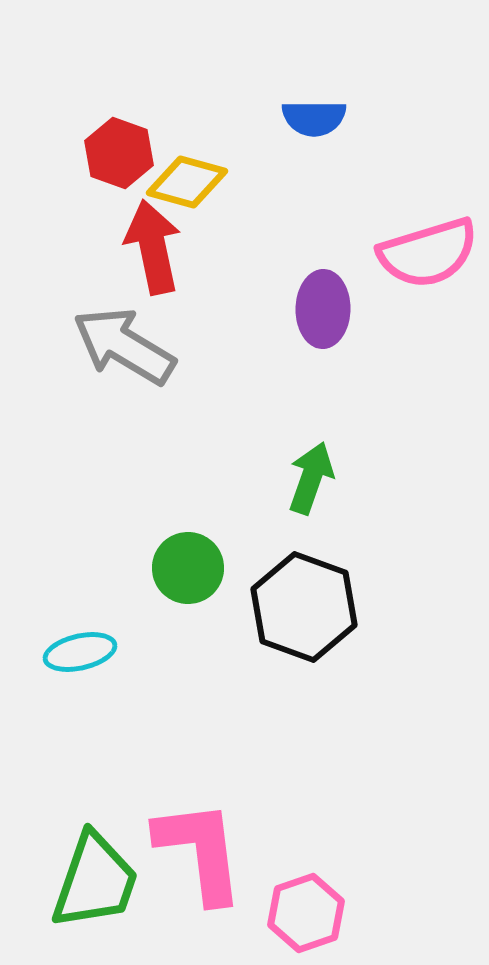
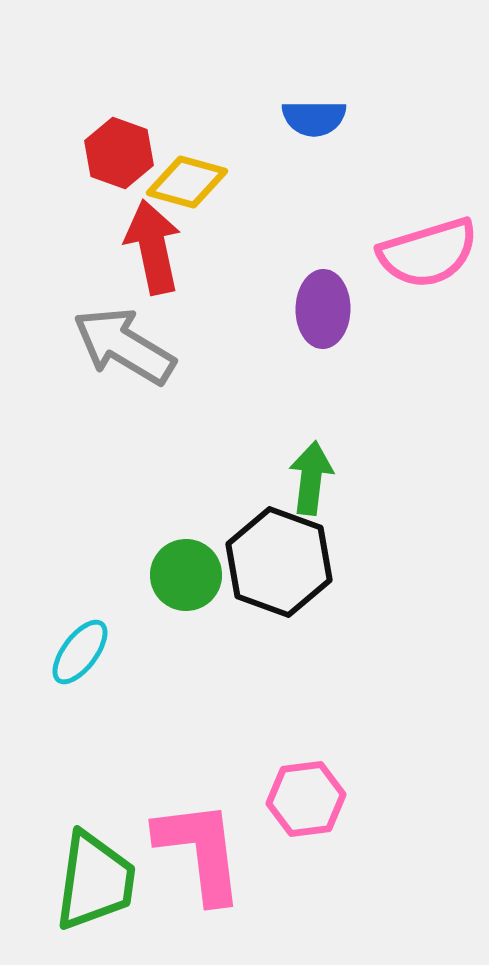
green arrow: rotated 12 degrees counterclockwise
green circle: moved 2 px left, 7 px down
black hexagon: moved 25 px left, 45 px up
cyan ellipse: rotated 40 degrees counterclockwise
green trapezoid: rotated 11 degrees counterclockwise
pink hexagon: moved 114 px up; rotated 12 degrees clockwise
